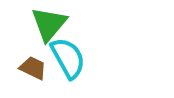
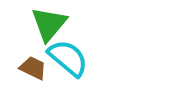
cyan semicircle: rotated 21 degrees counterclockwise
